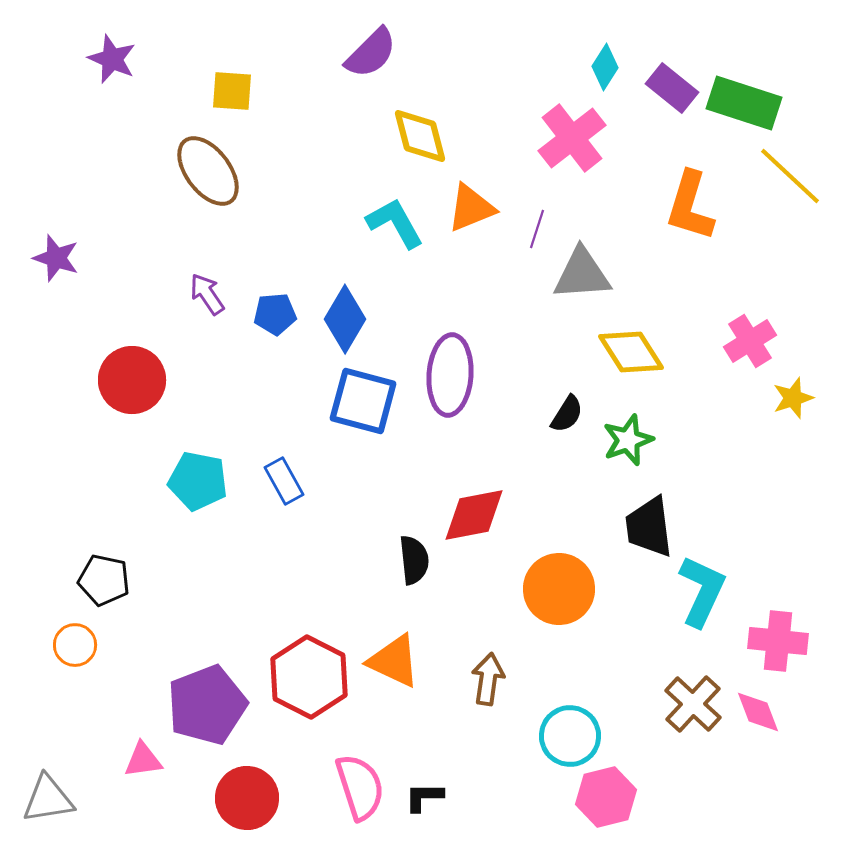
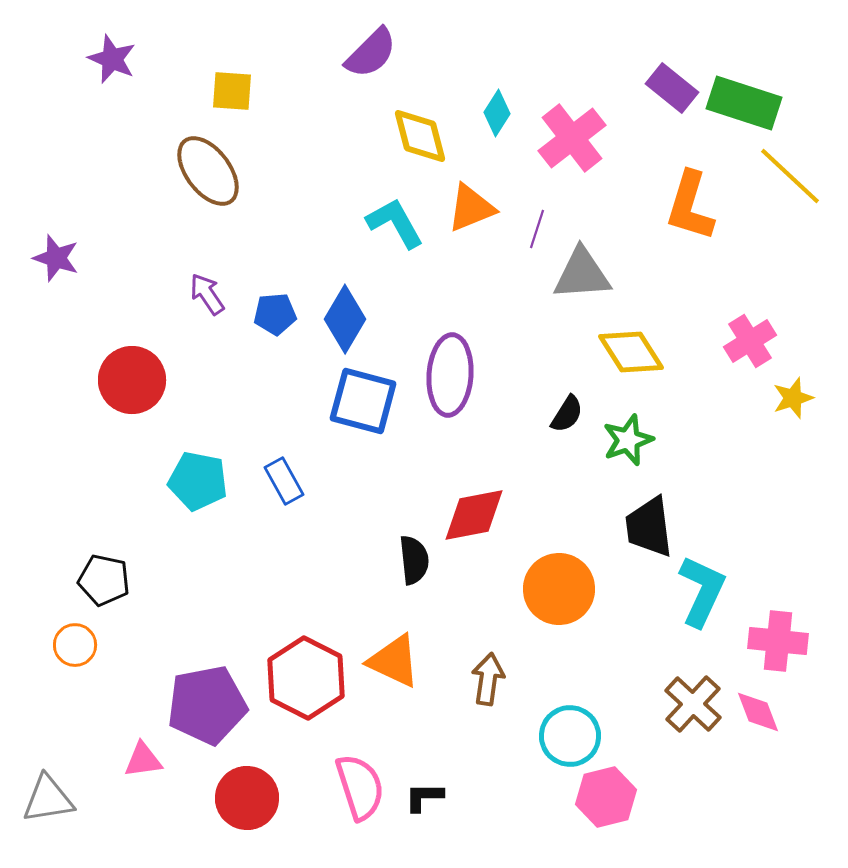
cyan diamond at (605, 67): moved 108 px left, 46 px down
red hexagon at (309, 677): moved 3 px left, 1 px down
purple pentagon at (207, 705): rotated 10 degrees clockwise
